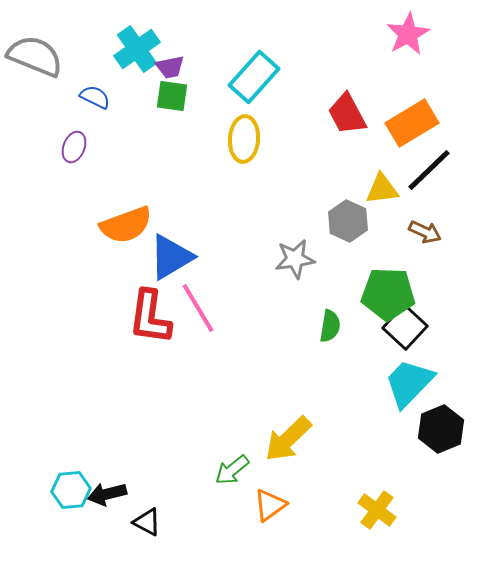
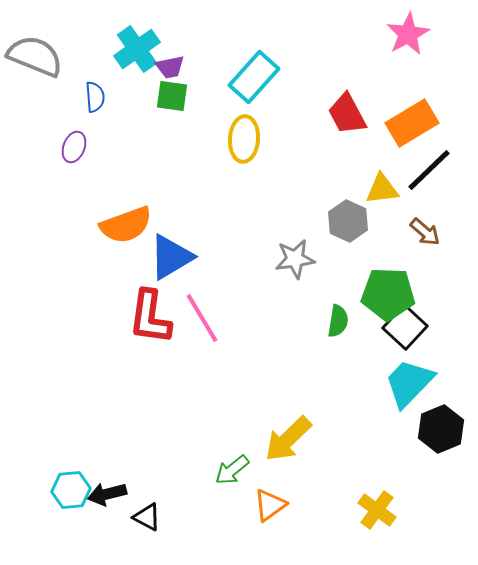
blue semicircle: rotated 60 degrees clockwise
brown arrow: rotated 16 degrees clockwise
pink line: moved 4 px right, 10 px down
green semicircle: moved 8 px right, 5 px up
black triangle: moved 5 px up
